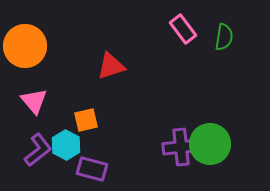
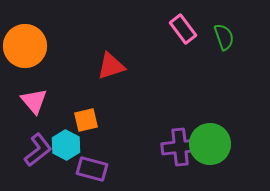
green semicircle: rotated 28 degrees counterclockwise
purple cross: moved 1 px left
